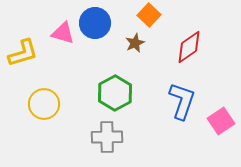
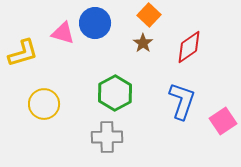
brown star: moved 8 px right; rotated 12 degrees counterclockwise
pink square: moved 2 px right
